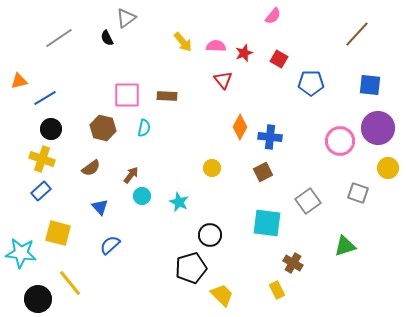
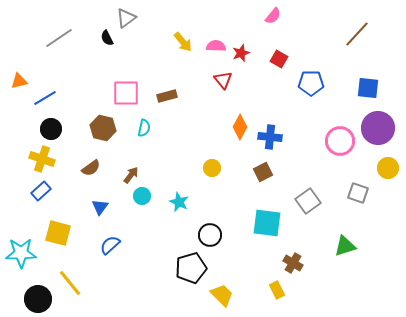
red star at (244, 53): moved 3 px left
blue square at (370, 85): moved 2 px left, 3 px down
pink square at (127, 95): moved 1 px left, 2 px up
brown rectangle at (167, 96): rotated 18 degrees counterclockwise
blue triangle at (100, 207): rotated 18 degrees clockwise
cyan star at (21, 253): rotated 8 degrees counterclockwise
